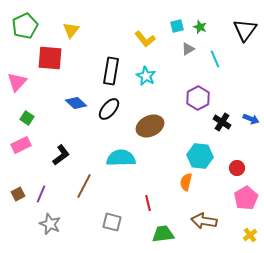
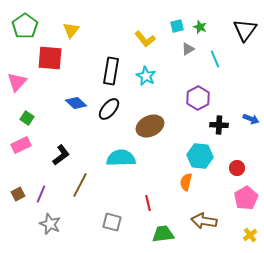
green pentagon: rotated 10 degrees counterclockwise
black cross: moved 3 px left, 3 px down; rotated 30 degrees counterclockwise
brown line: moved 4 px left, 1 px up
